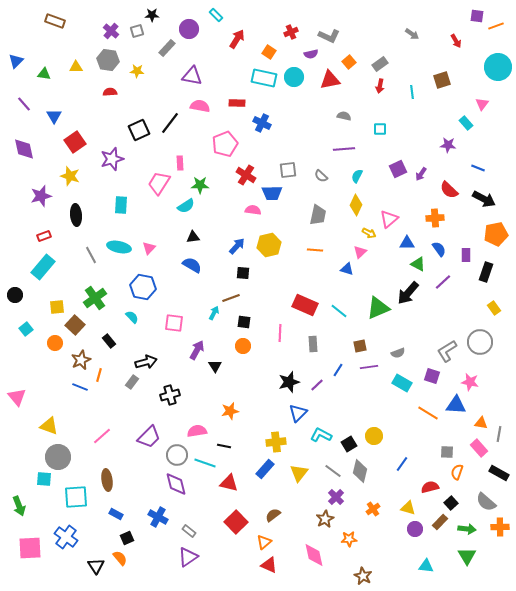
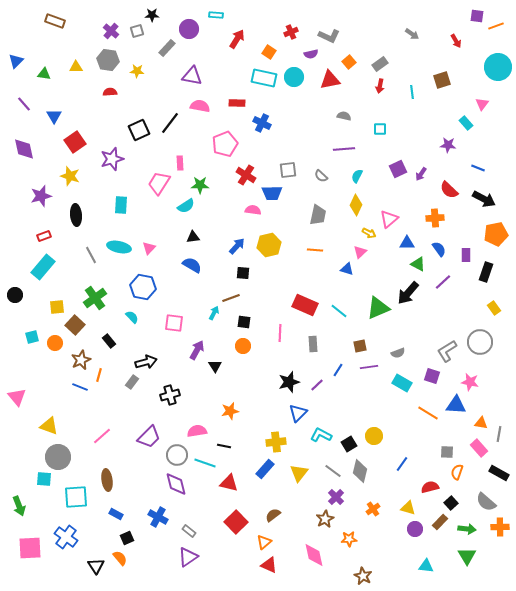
cyan rectangle at (216, 15): rotated 40 degrees counterclockwise
cyan square at (26, 329): moved 6 px right, 8 px down; rotated 24 degrees clockwise
